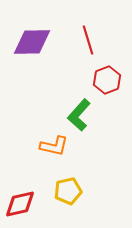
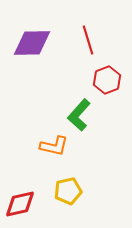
purple diamond: moved 1 px down
